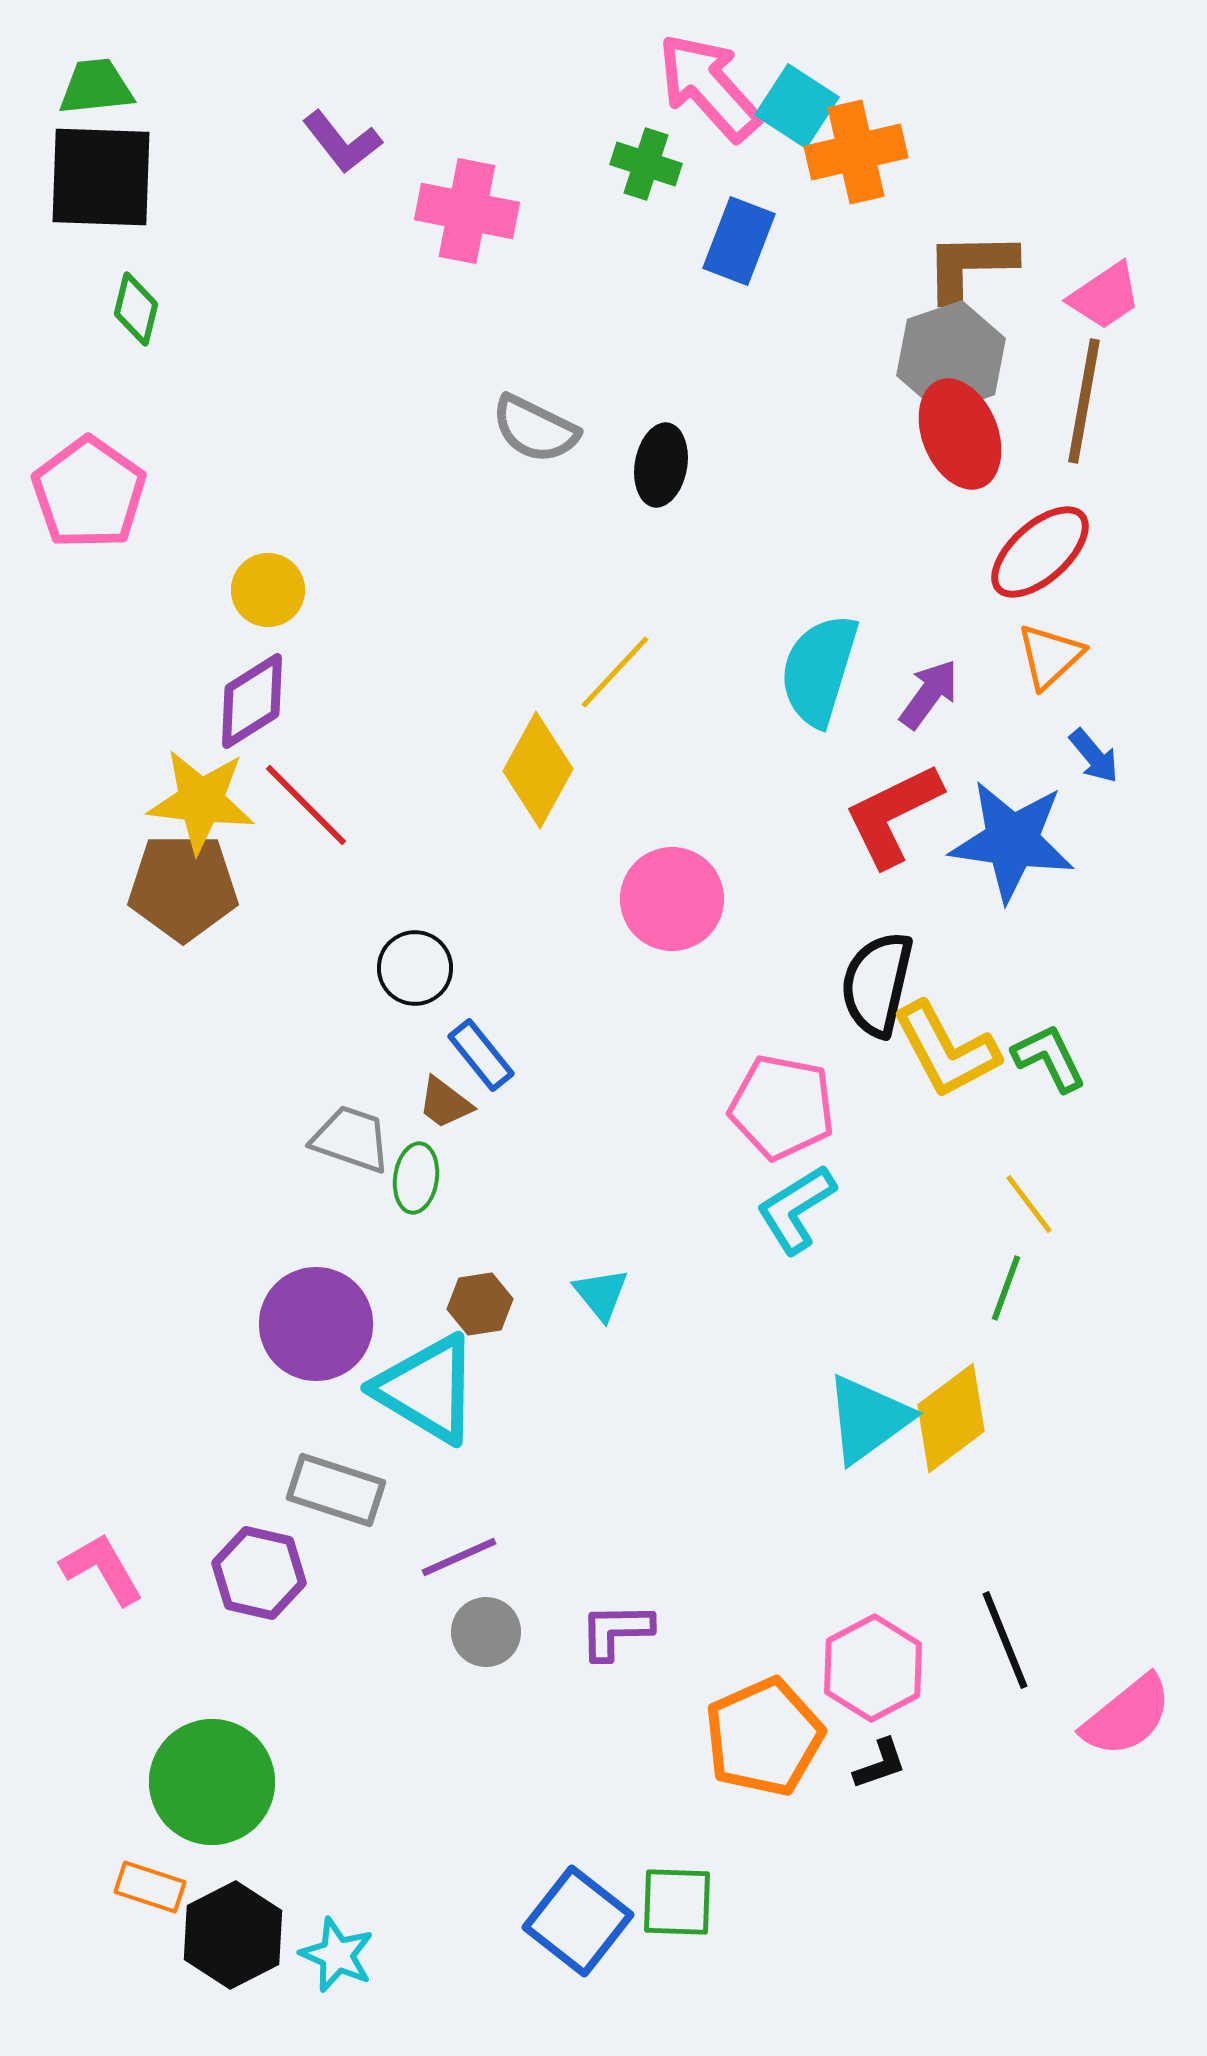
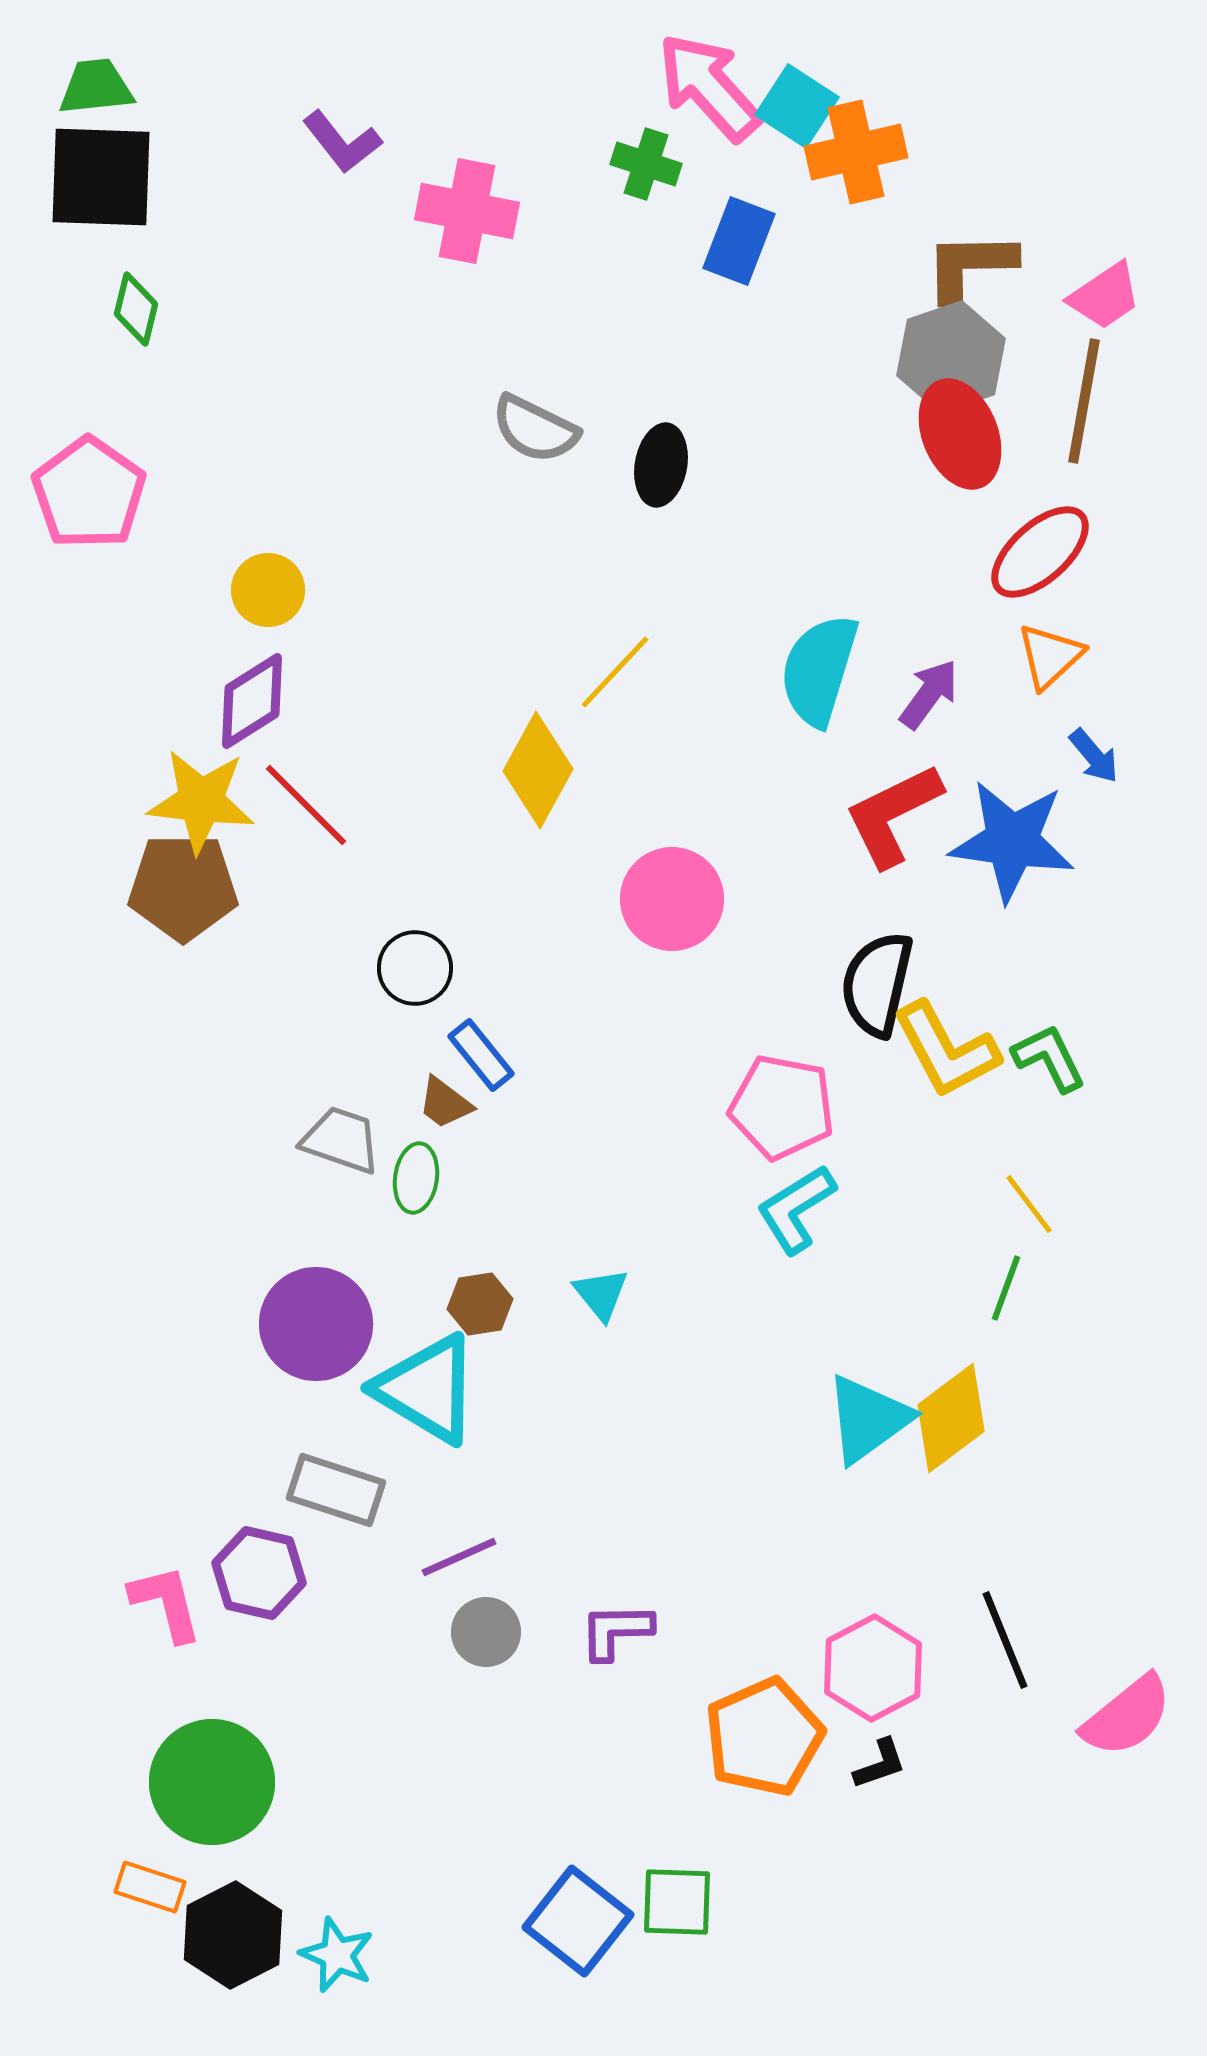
gray trapezoid at (351, 1139): moved 10 px left, 1 px down
pink L-shape at (102, 1569): moved 64 px right, 34 px down; rotated 16 degrees clockwise
